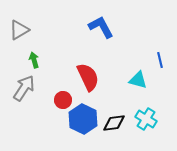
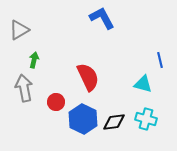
blue L-shape: moved 1 px right, 9 px up
green arrow: rotated 28 degrees clockwise
cyan triangle: moved 5 px right, 4 px down
gray arrow: rotated 44 degrees counterclockwise
red circle: moved 7 px left, 2 px down
cyan cross: rotated 15 degrees counterclockwise
black diamond: moved 1 px up
